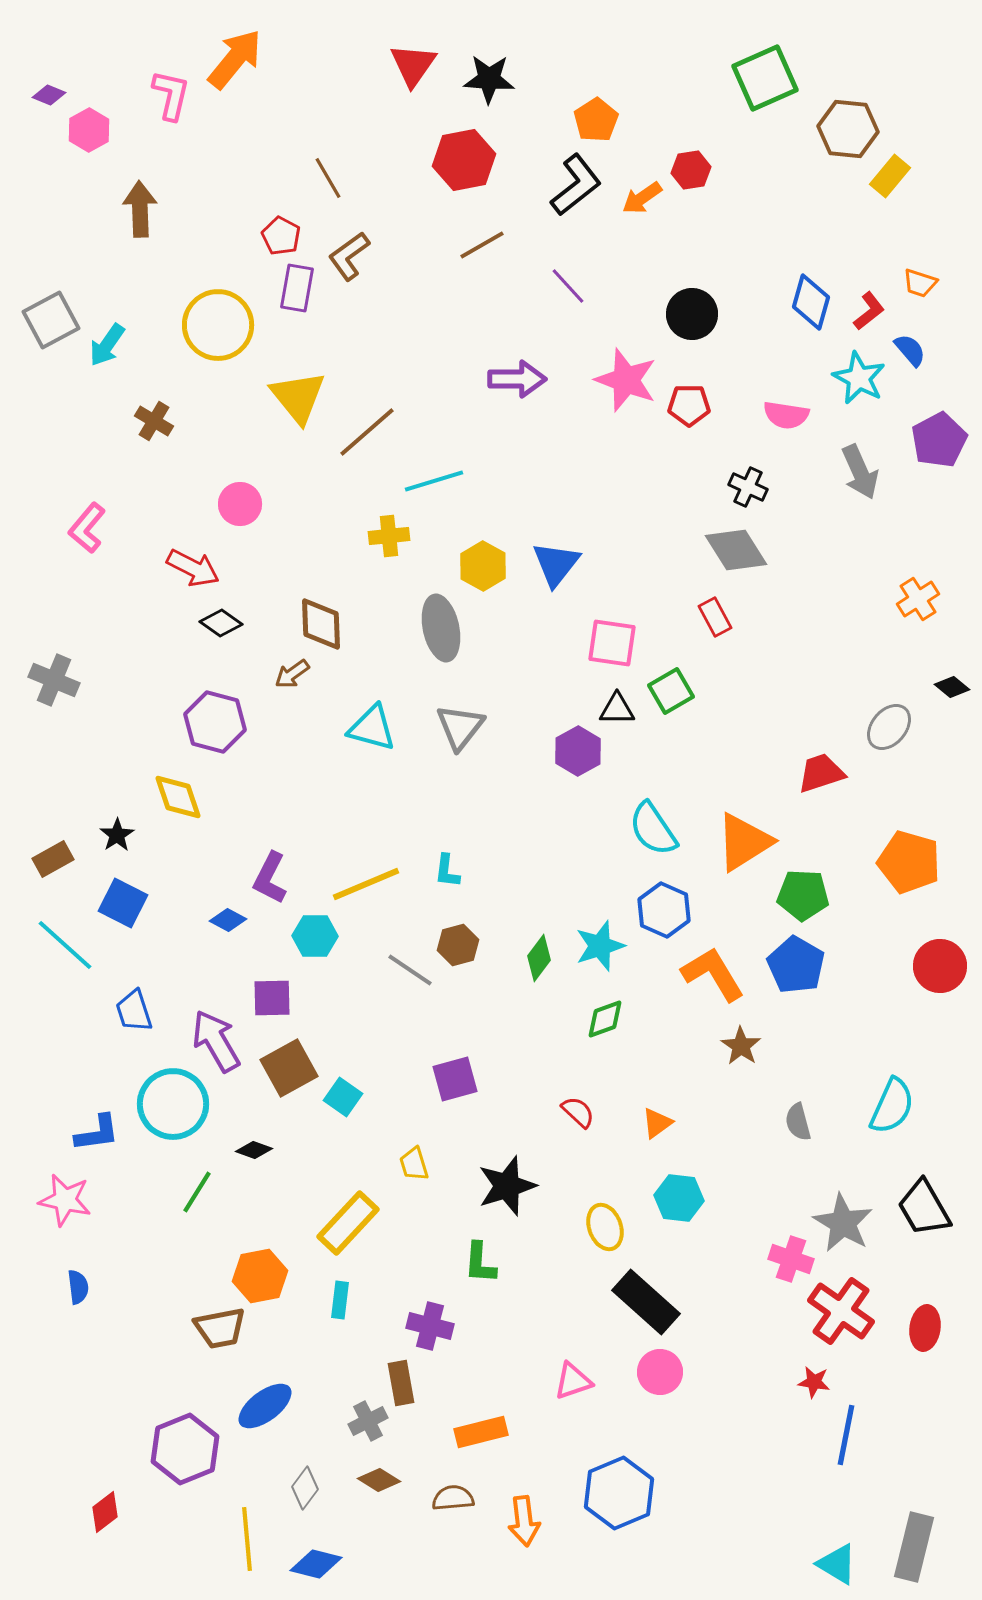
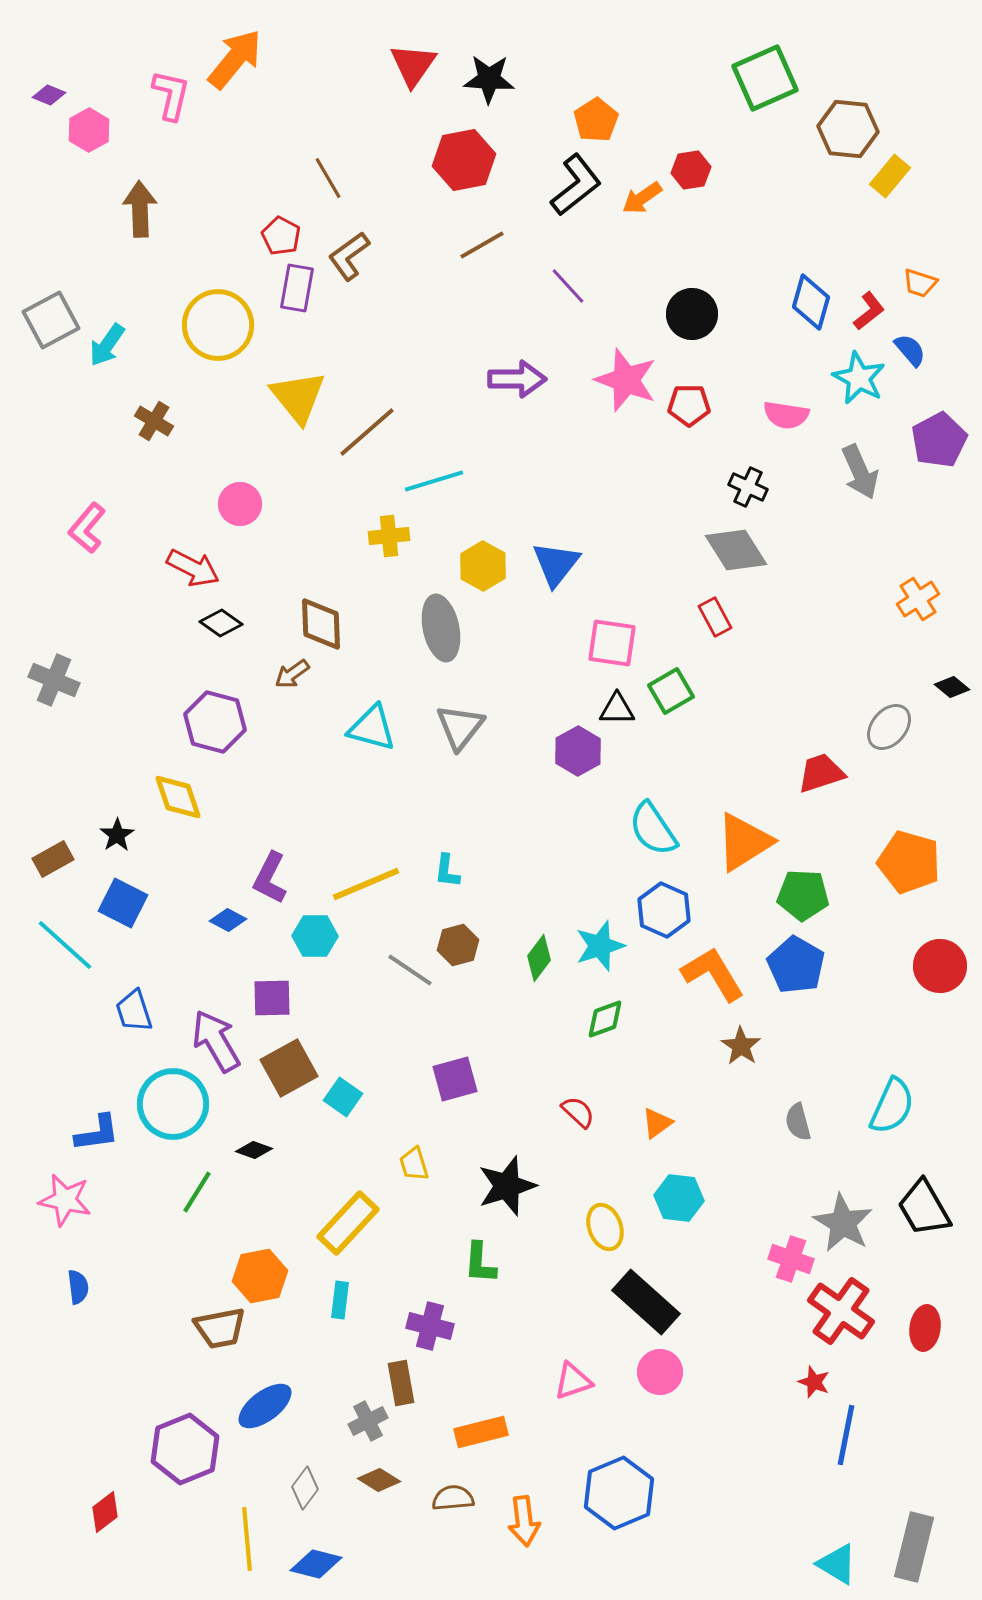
red star at (814, 1382): rotated 12 degrees clockwise
